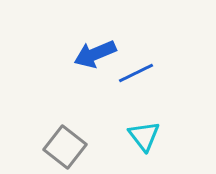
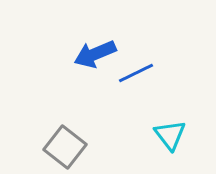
cyan triangle: moved 26 px right, 1 px up
